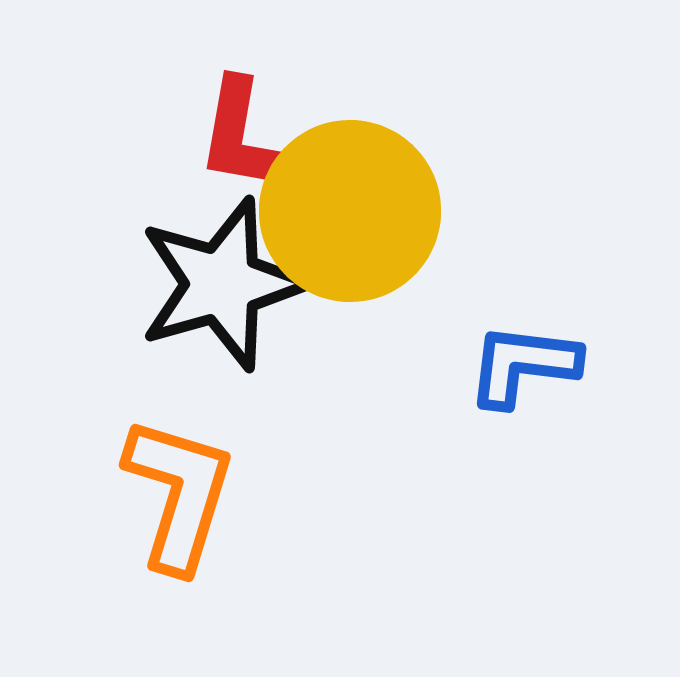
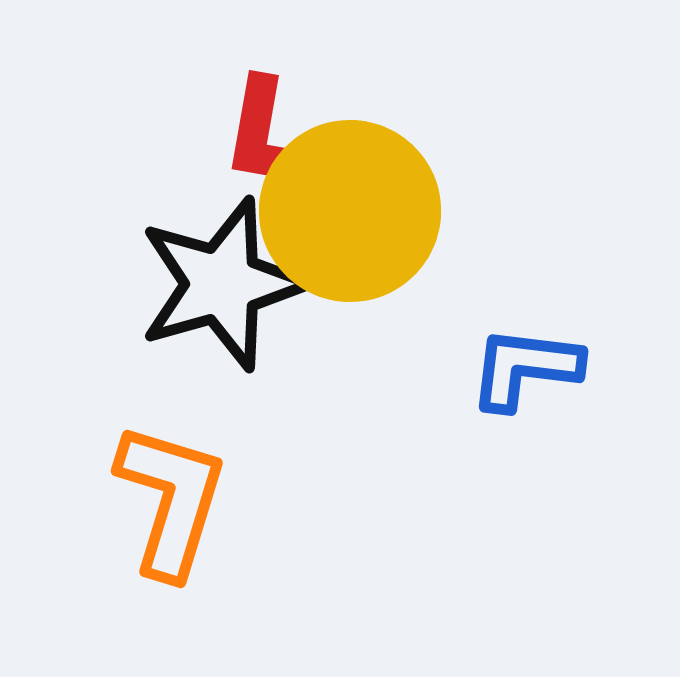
red L-shape: moved 25 px right
blue L-shape: moved 2 px right, 3 px down
orange L-shape: moved 8 px left, 6 px down
